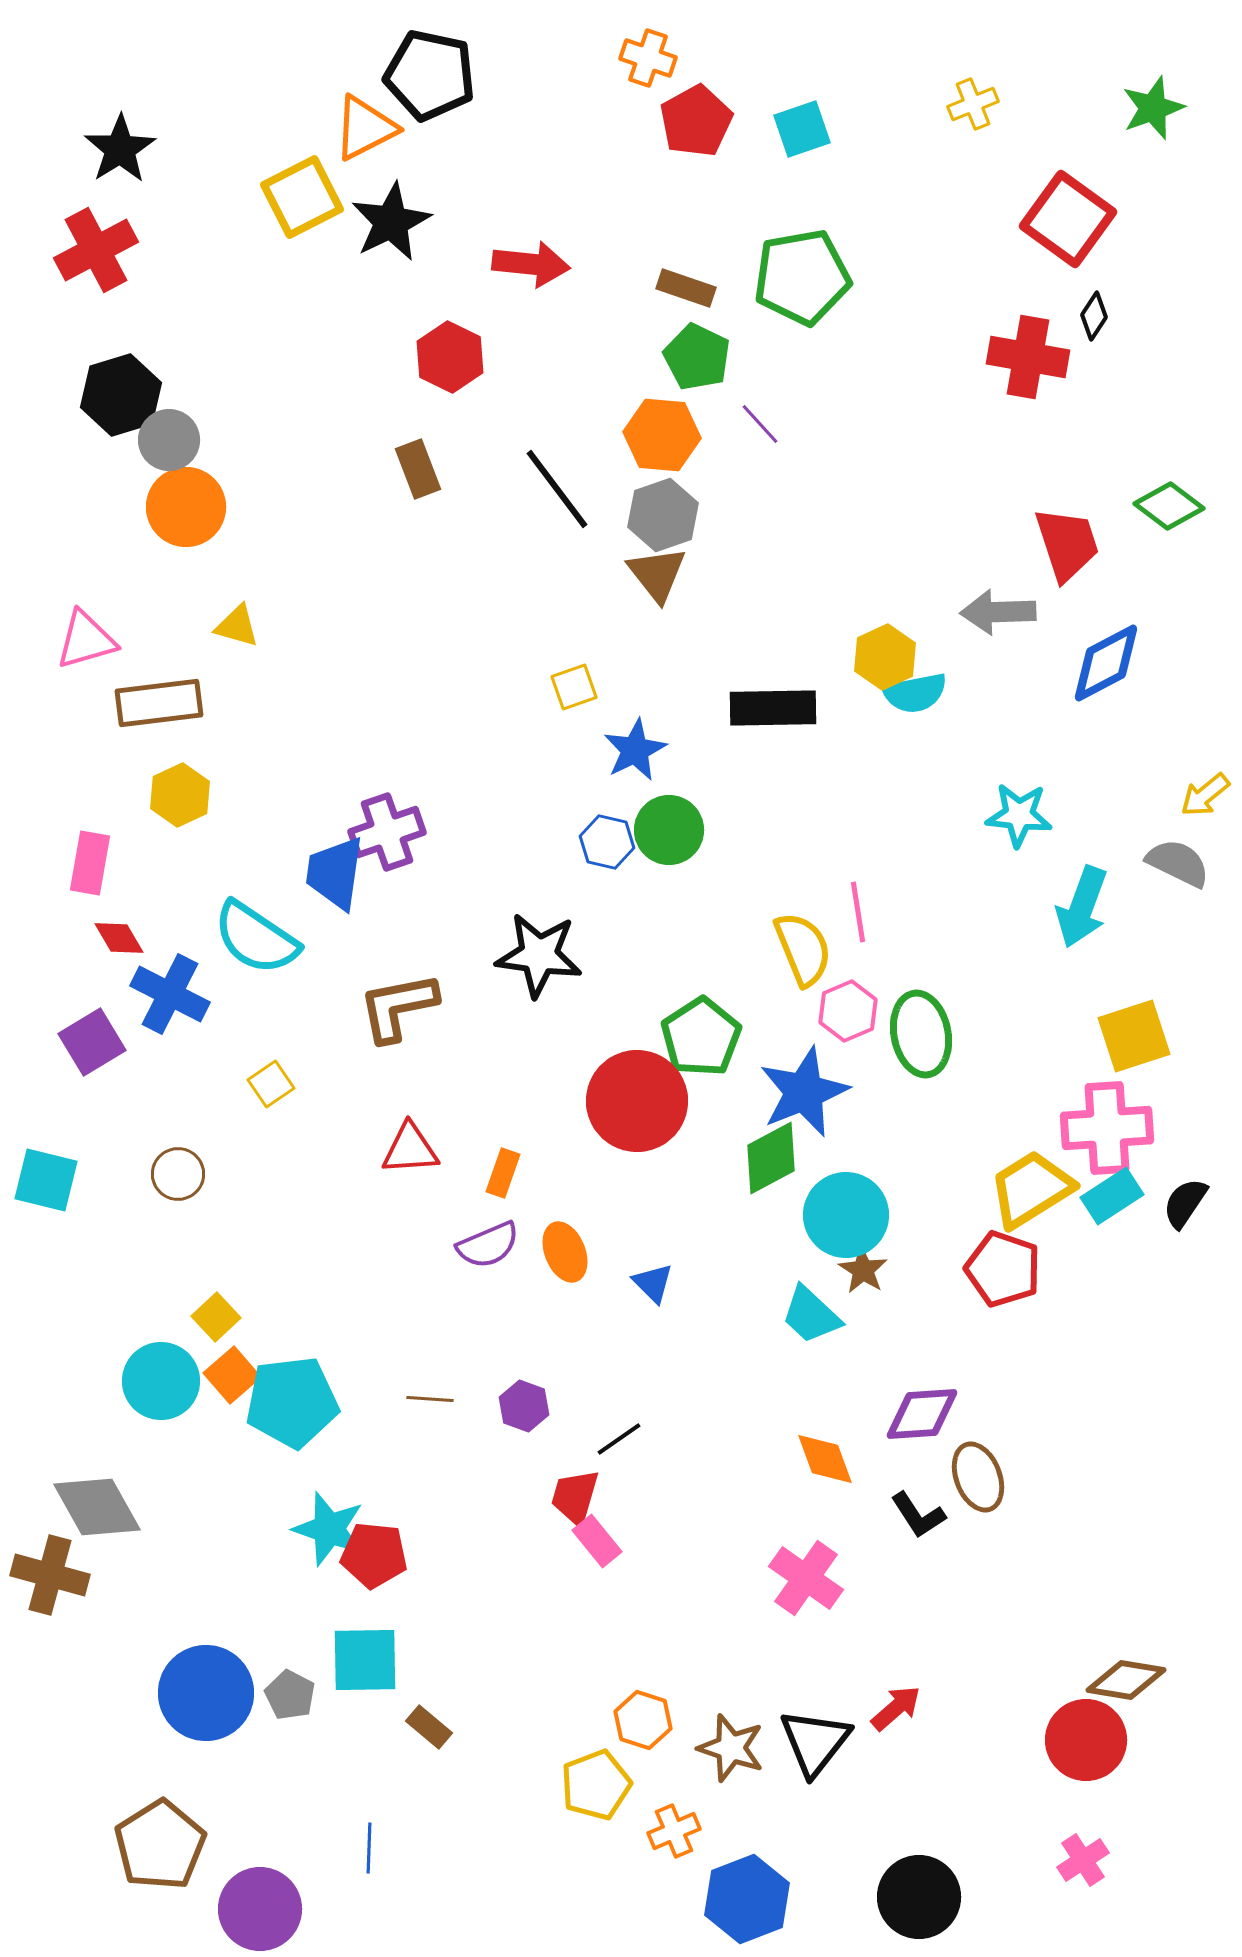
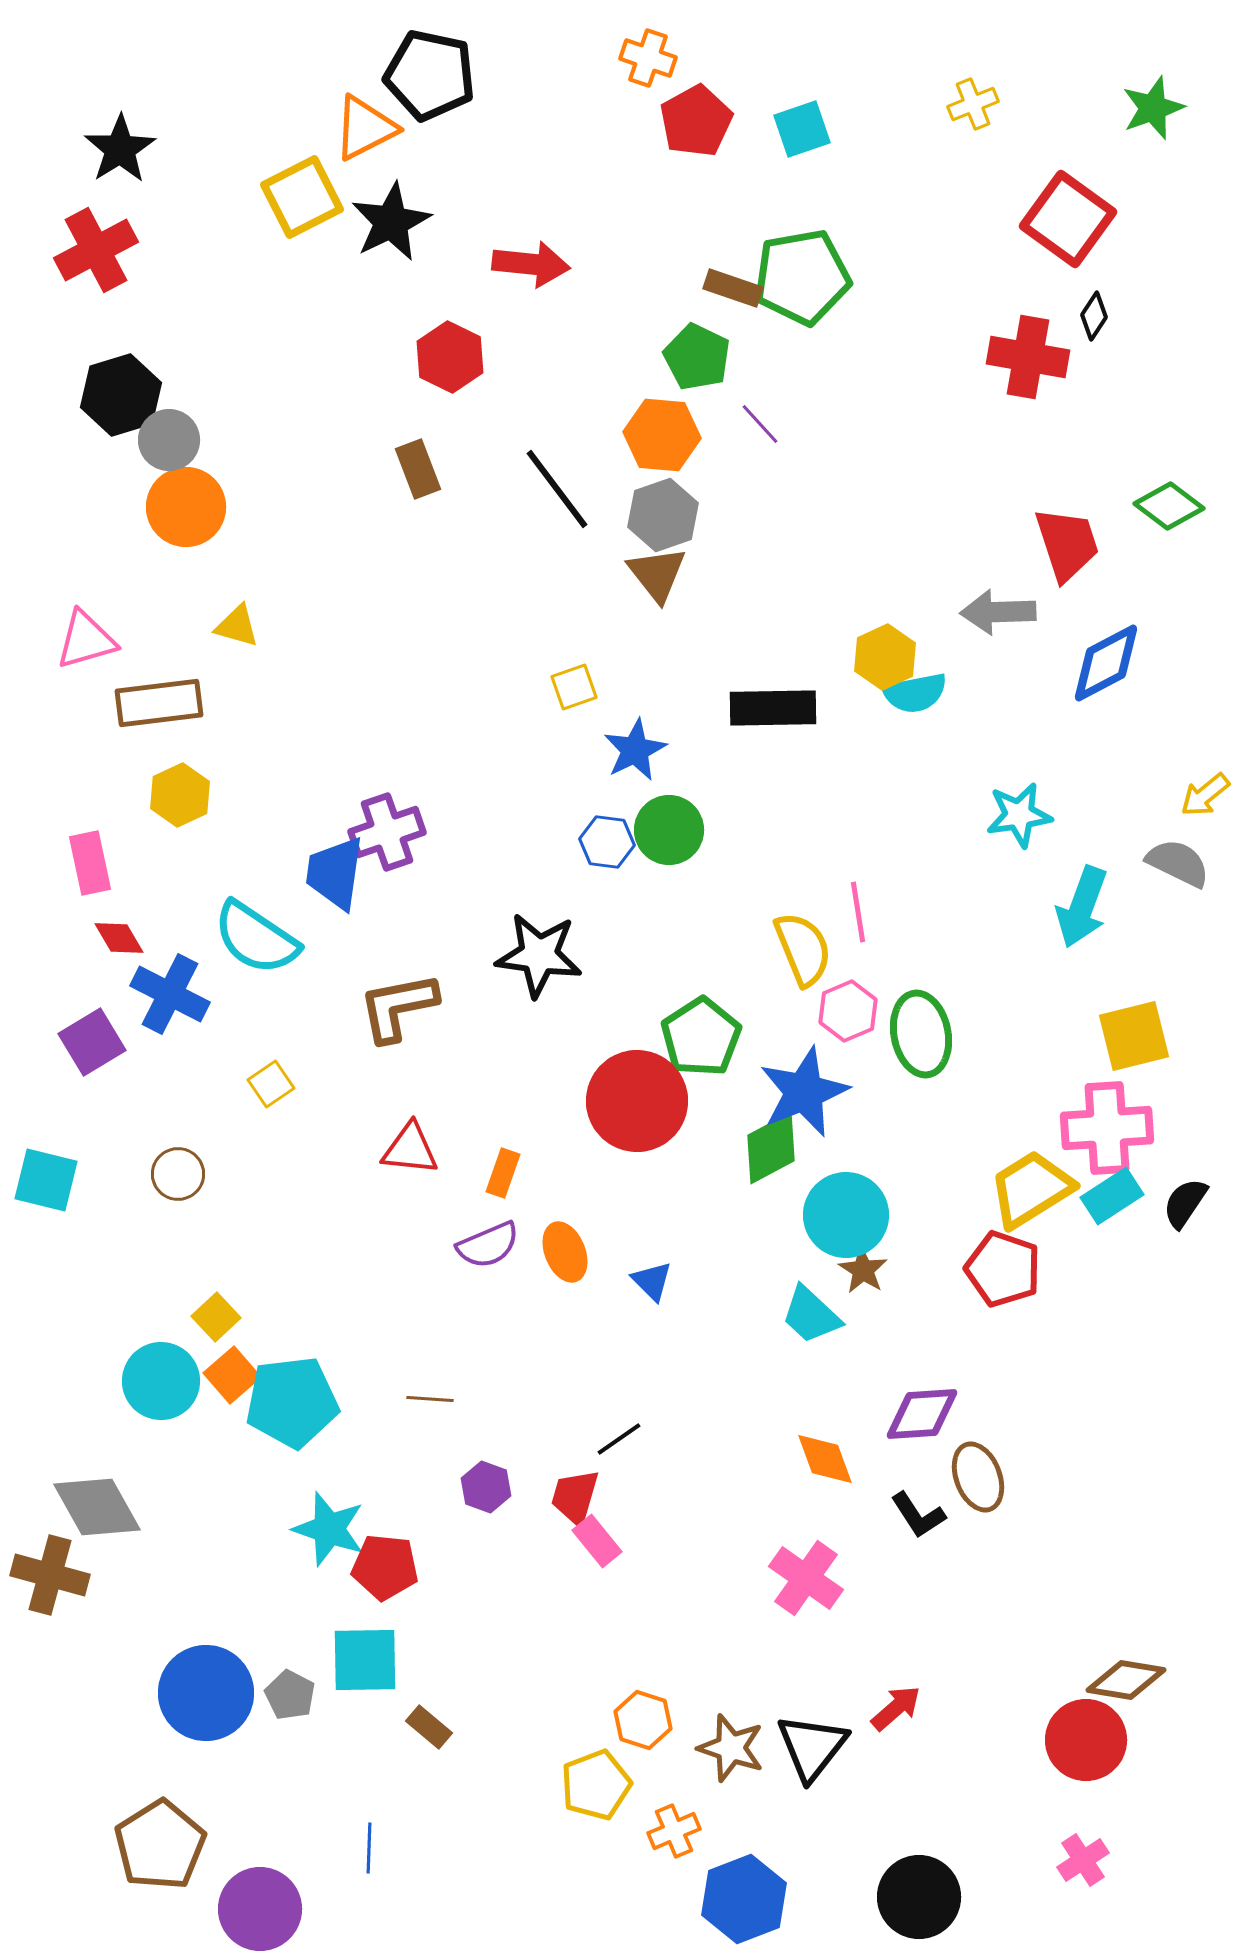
brown rectangle at (686, 288): moved 47 px right
cyan star at (1019, 815): rotated 14 degrees counterclockwise
blue hexagon at (607, 842): rotated 6 degrees counterclockwise
pink rectangle at (90, 863): rotated 22 degrees counterclockwise
yellow square at (1134, 1036): rotated 4 degrees clockwise
red triangle at (410, 1149): rotated 10 degrees clockwise
green diamond at (771, 1158): moved 10 px up
blue triangle at (653, 1283): moved 1 px left, 2 px up
purple hexagon at (524, 1406): moved 38 px left, 81 px down
red pentagon at (374, 1555): moved 11 px right, 12 px down
black triangle at (815, 1742): moved 3 px left, 5 px down
blue hexagon at (747, 1899): moved 3 px left
